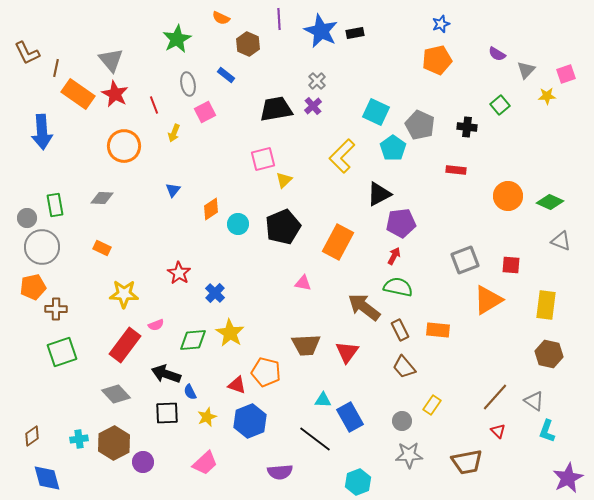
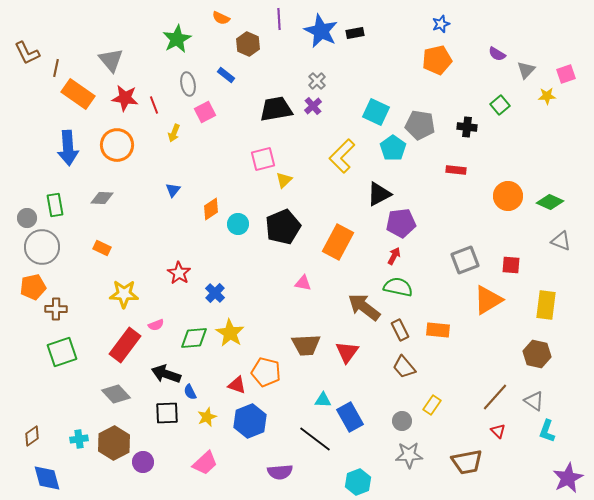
red star at (115, 94): moved 10 px right, 4 px down; rotated 20 degrees counterclockwise
gray pentagon at (420, 125): rotated 16 degrees counterclockwise
blue arrow at (42, 132): moved 26 px right, 16 px down
orange circle at (124, 146): moved 7 px left, 1 px up
green diamond at (193, 340): moved 1 px right, 2 px up
brown hexagon at (549, 354): moved 12 px left
